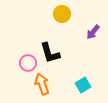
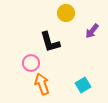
yellow circle: moved 4 px right, 1 px up
purple arrow: moved 1 px left, 1 px up
black L-shape: moved 11 px up
pink circle: moved 3 px right
